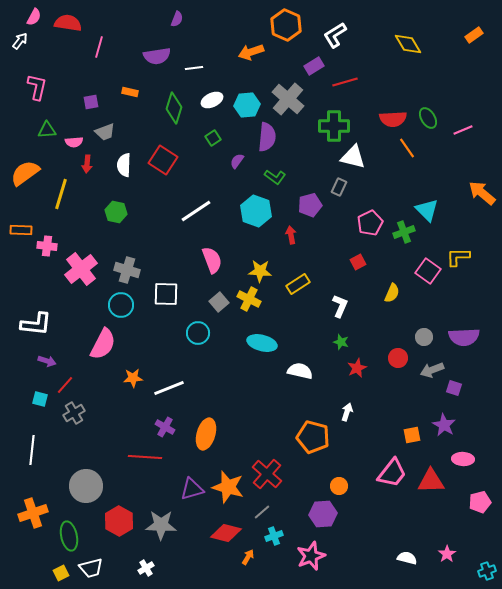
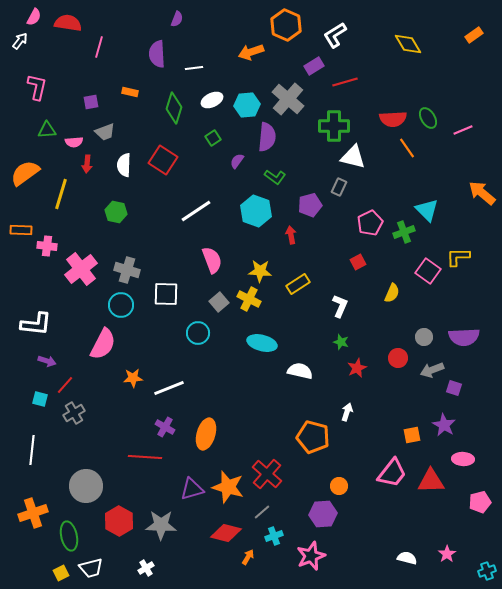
purple semicircle at (157, 56): moved 2 px up; rotated 96 degrees clockwise
